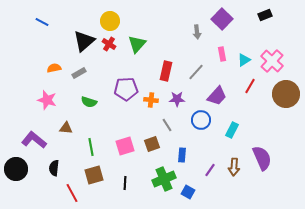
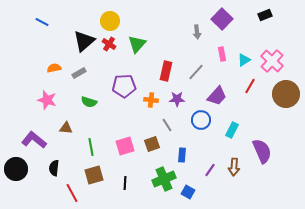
purple pentagon at (126, 89): moved 2 px left, 3 px up
purple semicircle at (262, 158): moved 7 px up
